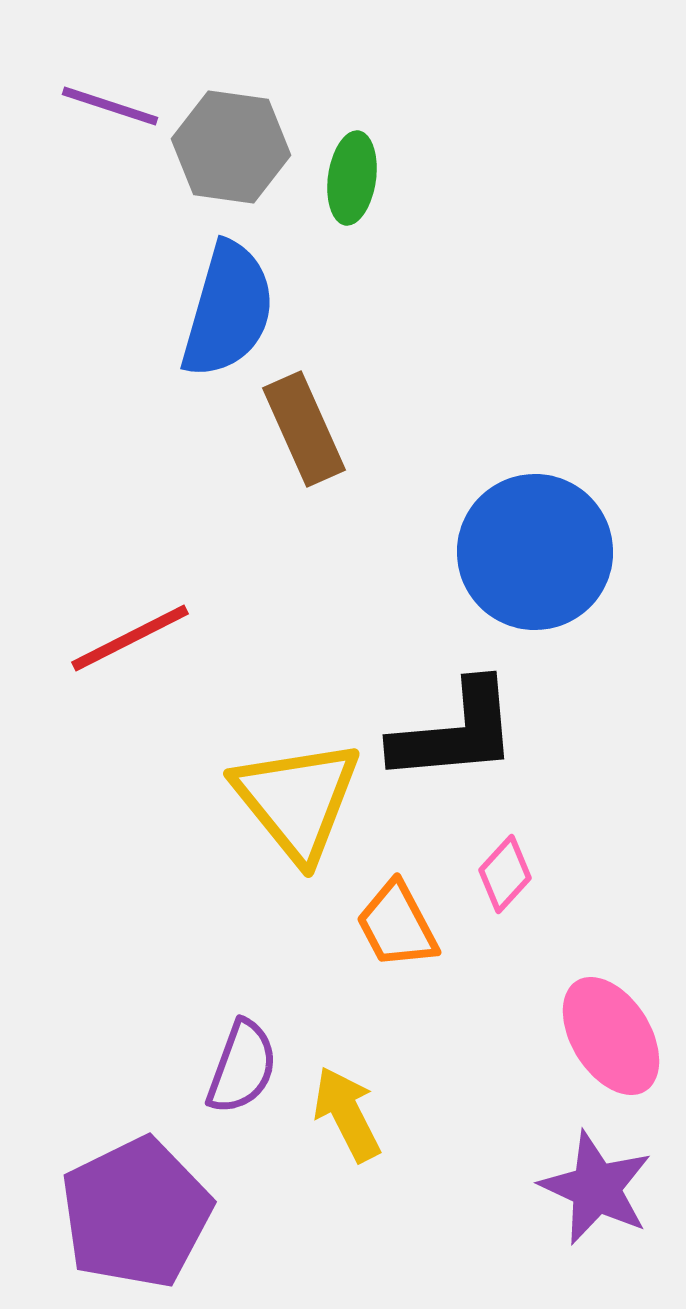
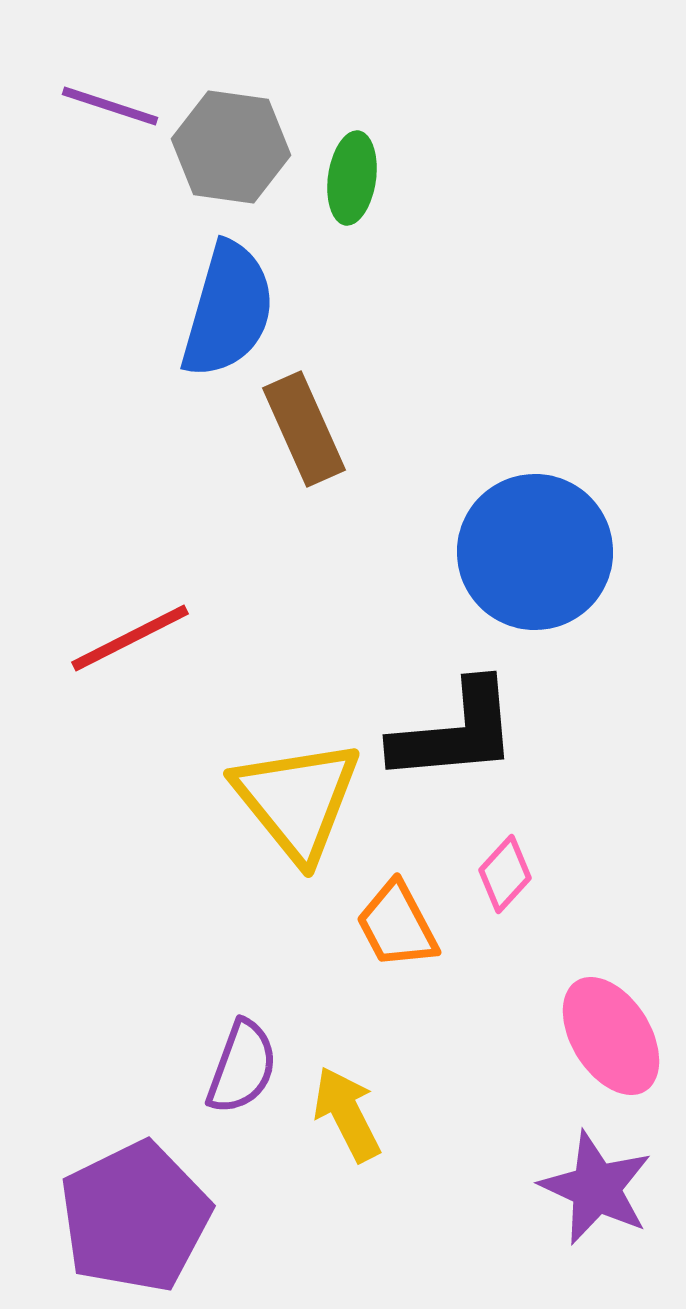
purple pentagon: moved 1 px left, 4 px down
